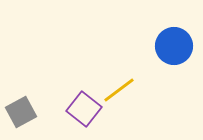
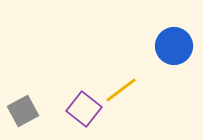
yellow line: moved 2 px right
gray square: moved 2 px right, 1 px up
